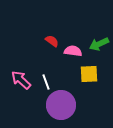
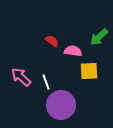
green arrow: moved 7 px up; rotated 18 degrees counterclockwise
yellow square: moved 3 px up
pink arrow: moved 3 px up
